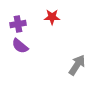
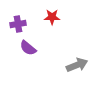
purple semicircle: moved 8 px right, 2 px down
gray arrow: rotated 35 degrees clockwise
